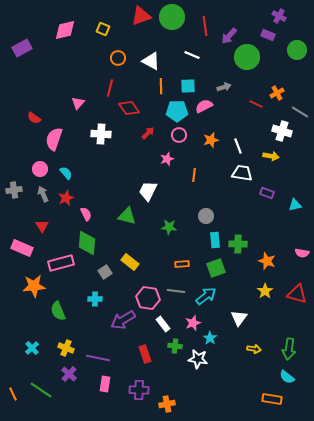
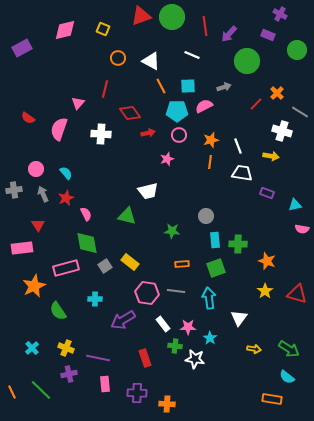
purple cross at (279, 16): moved 1 px right, 2 px up
purple arrow at (229, 36): moved 2 px up
green circle at (247, 57): moved 4 px down
orange line at (161, 86): rotated 28 degrees counterclockwise
red line at (110, 88): moved 5 px left, 1 px down
orange cross at (277, 93): rotated 16 degrees counterclockwise
red line at (256, 104): rotated 72 degrees counterclockwise
red diamond at (129, 108): moved 1 px right, 5 px down
red semicircle at (34, 118): moved 6 px left
red arrow at (148, 133): rotated 32 degrees clockwise
pink semicircle at (54, 139): moved 5 px right, 10 px up
pink circle at (40, 169): moved 4 px left
orange line at (194, 175): moved 16 px right, 13 px up
white trapezoid at (148, 191): rotated 130 degrees counterclockwise
red triangle at (42, 226): moved 4 px left, 1 px up
green star at (169, 227): moved 3 px right, 4 px down
green diamond at (87, 243): rotated 15 degrees counterclockwise
pink rectangle at (22, 248): rotated 30 degrees counterclockwise
pink semicircle at (302, 253): moved 24 px up
pink rectangle at (61, 263): moved 5 px right, 5 px down
gray square at (105, 272): moved 6 px up
orange star at (34, 286): rotated 20 degrees counterclockwise
cyan arrow at (206, 296): moved 3 px right, 2 px down; rotated 60 degrees counterclockwise
pink hexagon at (148, 298): moved 1 px left, 5 px up
green semicircle at (58, 311): rotated 12 degrees counterclockwise
pink star at (193, 323): moved 5 px left, 4 px down; rotated 21 degrees clockwise
green arrow at (289, 349): rotated 65 degrees counterclockwise
red rectangle at (145, 354): moved 4 px down
white star at (198, 359): moved 3 px left
purple cross at (69, 374): rotated 35 degrees clockwise
pink rectangle at (105, 384): rotated 14 degrees counterclockwise
green line at (41, 390): rotated 10 degrees clockwise
purple cross at (139, 390): moved 2 px left, 3 px down
orange line at (13, 394): moved 1 px left, 2 px up
orange cross at (167, 404): rotated 14 degrees clockwise
